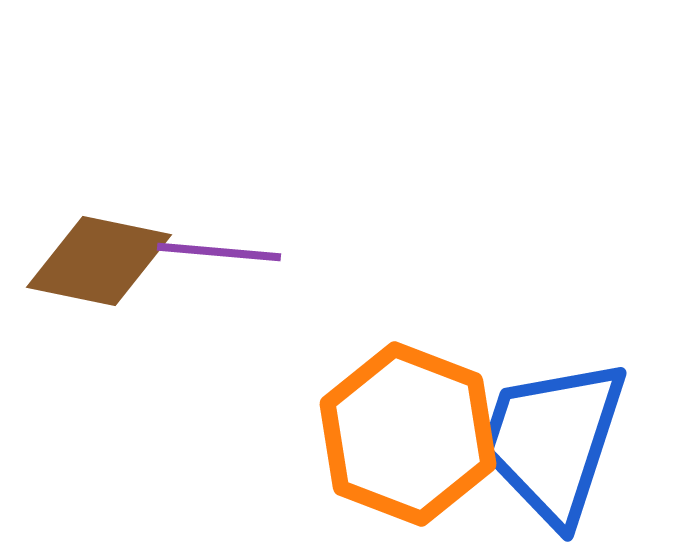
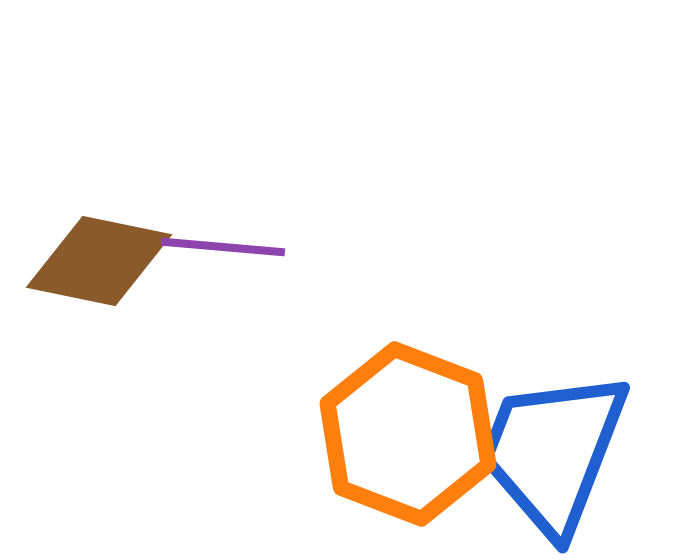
purple line: moved 4 px right, 5 px up
blue trapezoid: moved 11 px down; rotated 3 degrees clockwise
